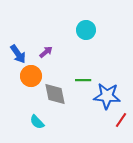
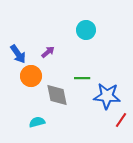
purple arrow: moved 2 px right
green line: moved 1 px left, 2 px up
gray diamond: moved 2 px right, 1 px down
cyan semicircle: rotated 119 degrees clockwise
